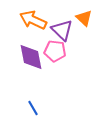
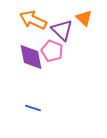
pink pentagon: moved 3 px left; rotated 15 degrees clockwise
blue line: rotated 42 degrees counterclockwise
